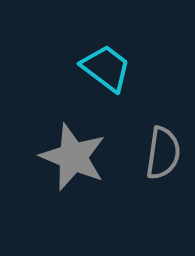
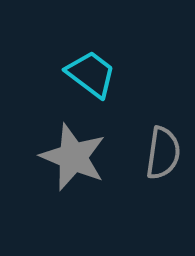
cyan trapezoid: moved 15 px left, 6 px down
